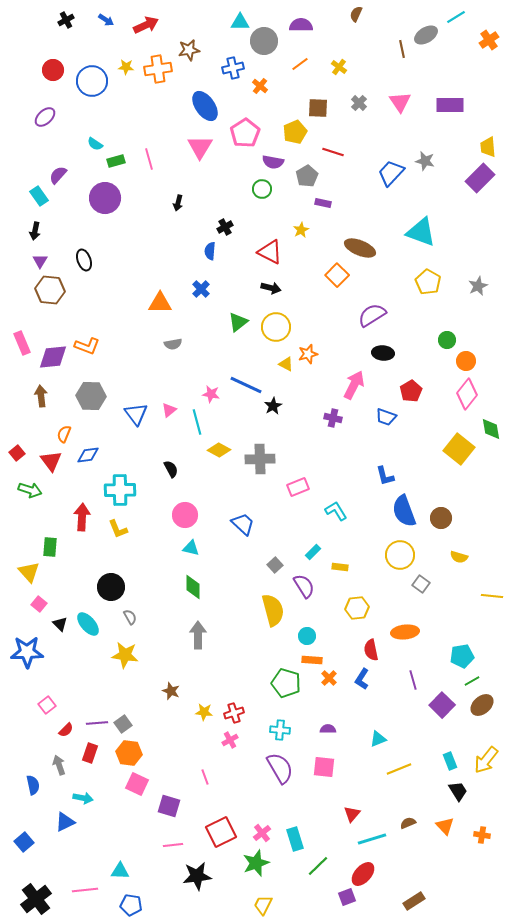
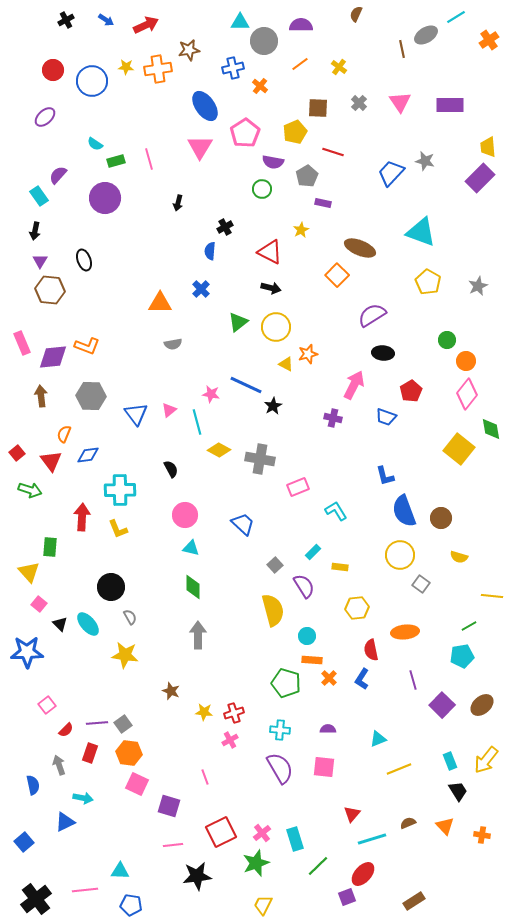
gray cross at (260, 459): rotated 12 degrees clockwise
green line at (472, 681): moved 3 px left, 55 px up
